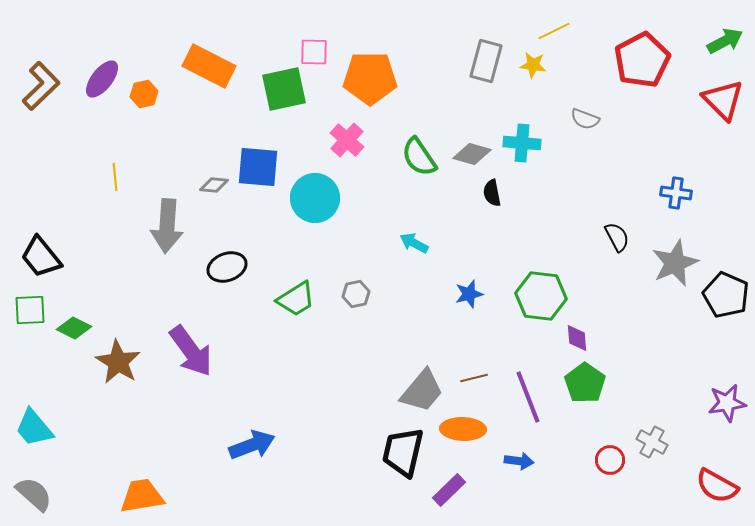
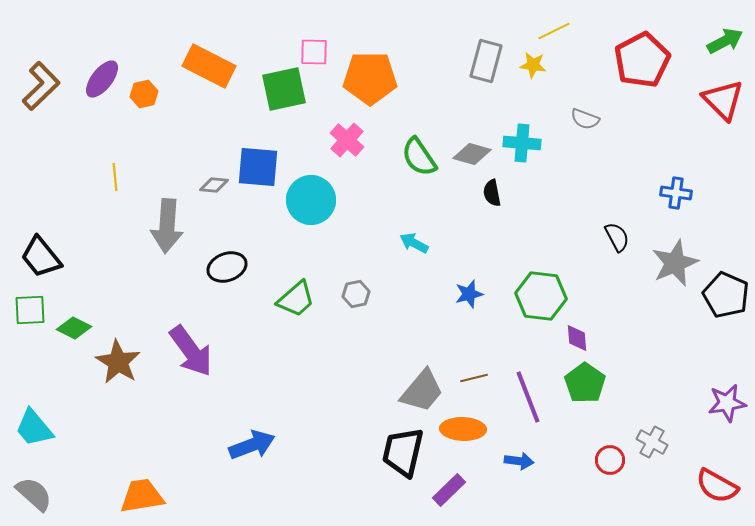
cyan circle at (315, 198): moved 4 px left, 2 px down
green trapezoid at (296, 299): rotated 9 degrees counterclockwise
